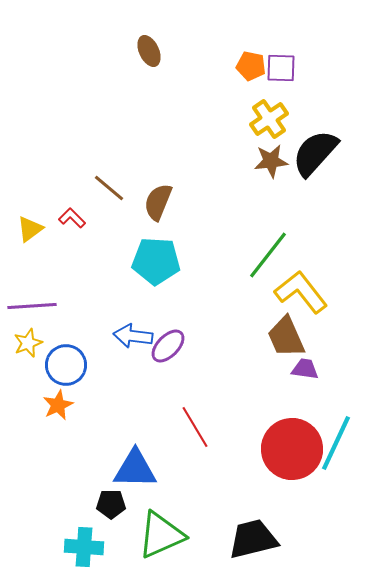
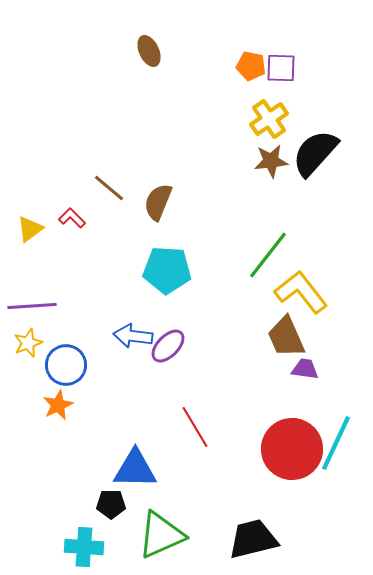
cyan pentagon: moved 11 px right, 9 px down
